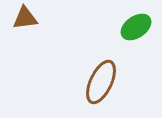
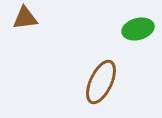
green ellipse: moved 2 px right, 2 px down; rotated 20 degrees clockwise
